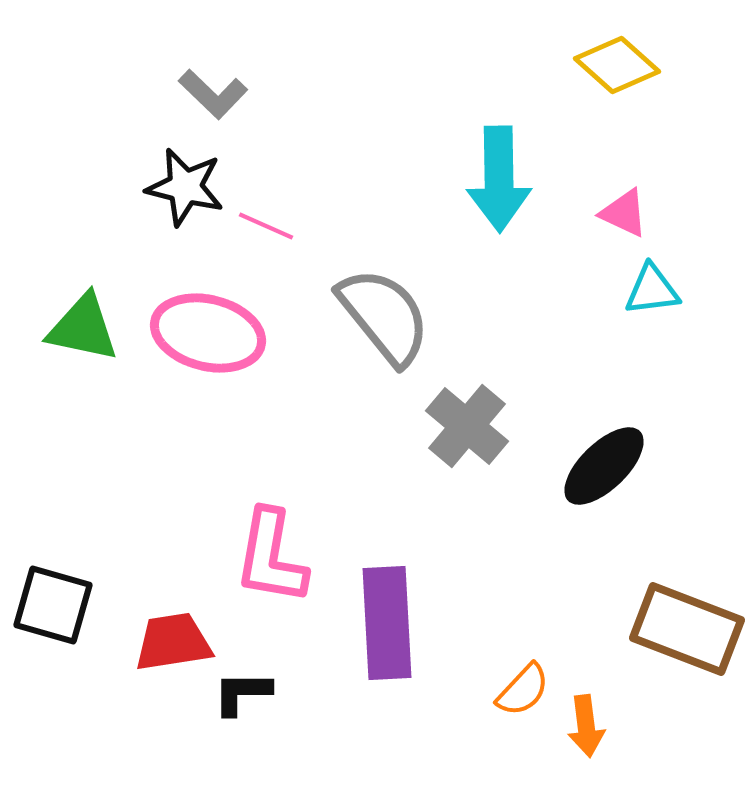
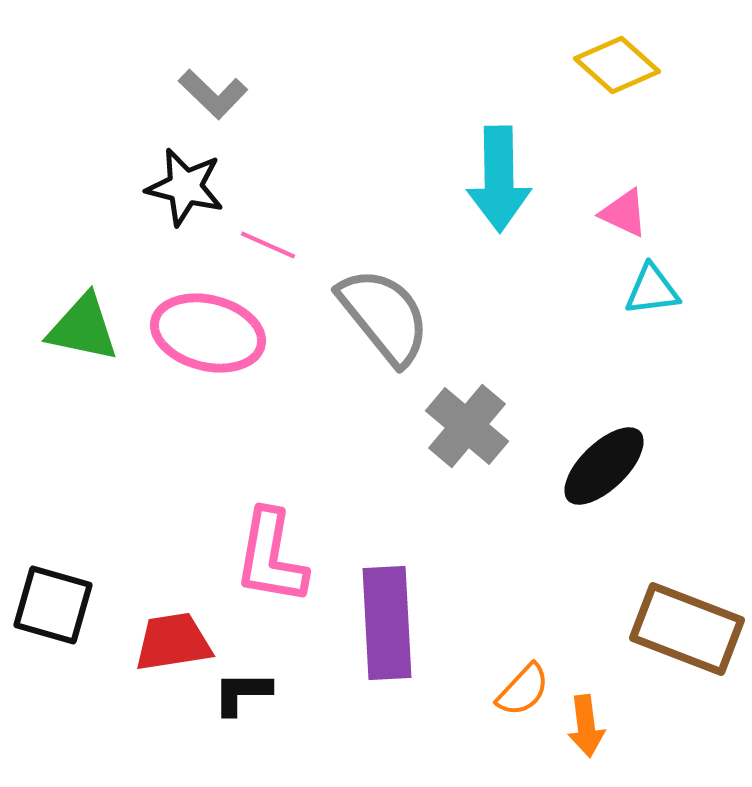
pink line: moved 2 px right, 19 px down
